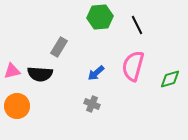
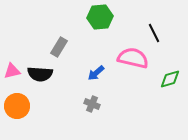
black line: moved 17 px right, 8 px down
pink semicircle: moved 8 px up; rotated 88 degrees clockwise
